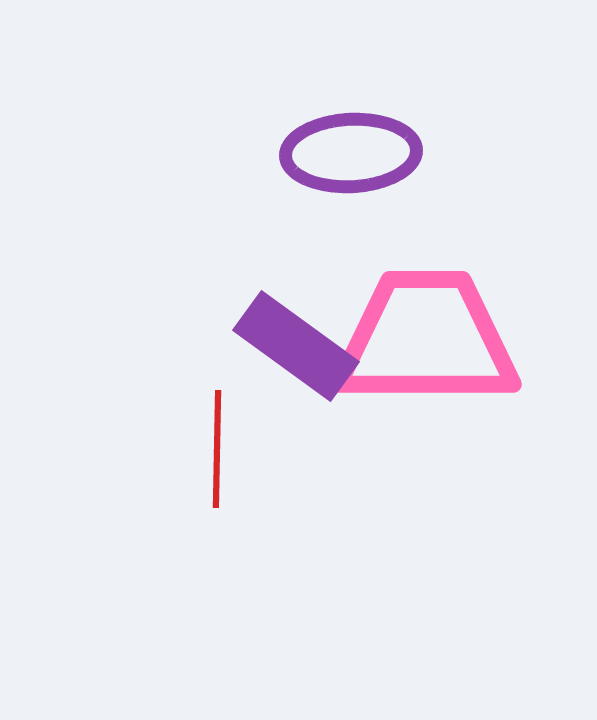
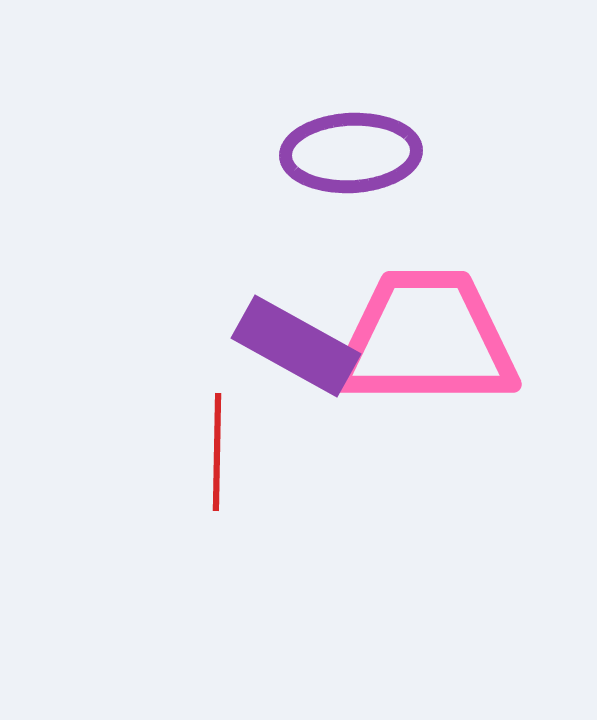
purple rectangle: rotated 7 degrees counterclockwise
red line: moved 3 px down
